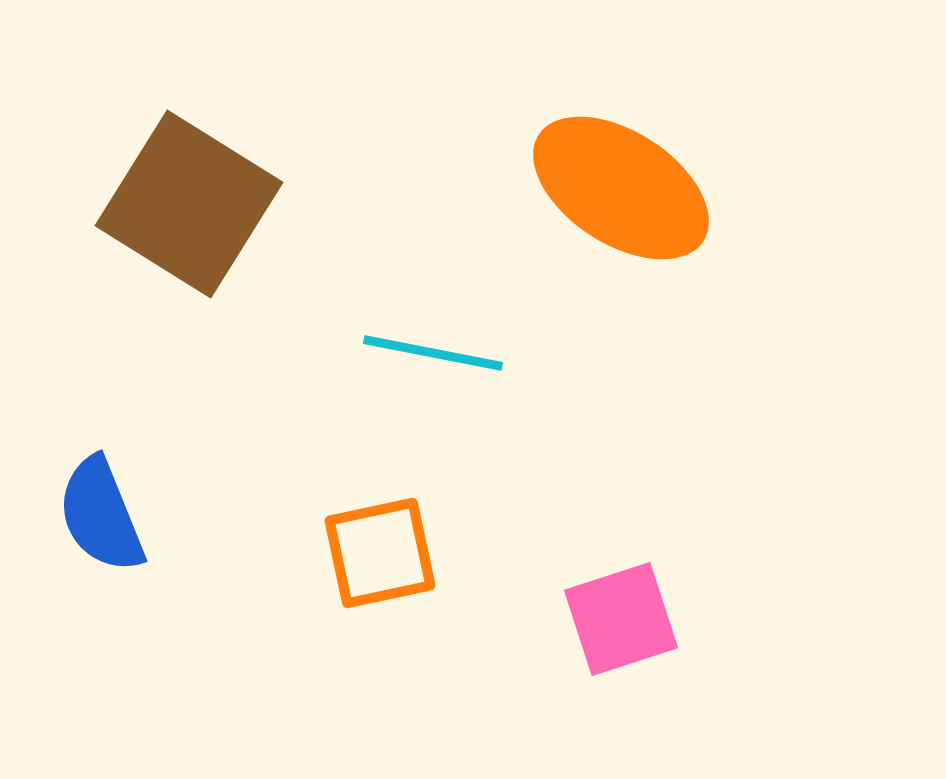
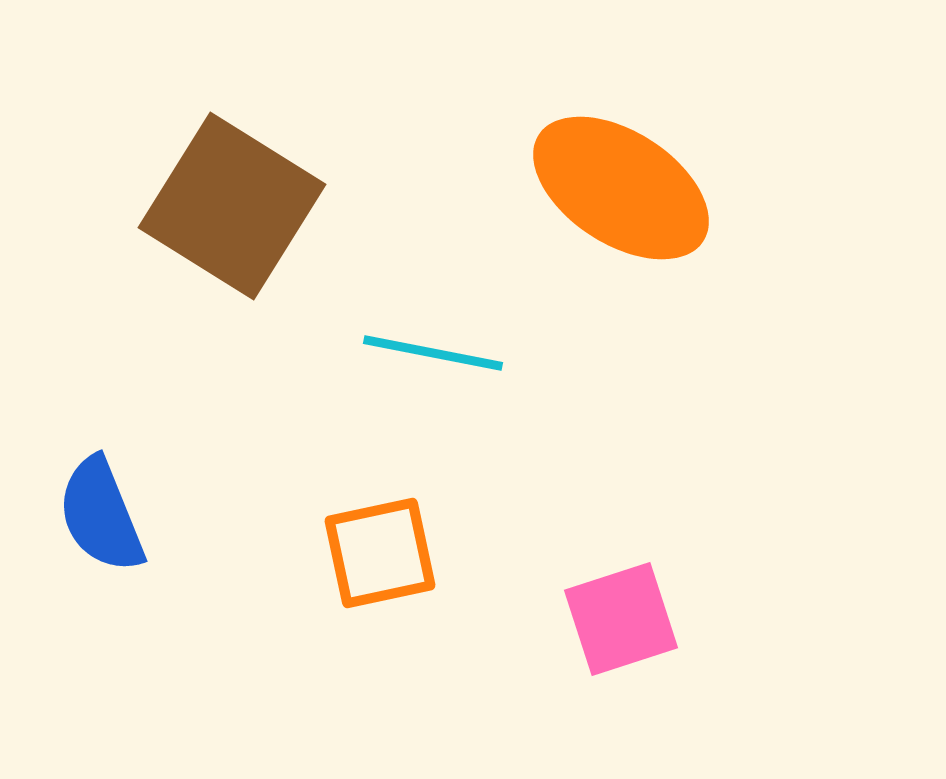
brown square: moved 43 px right, 2 px down
